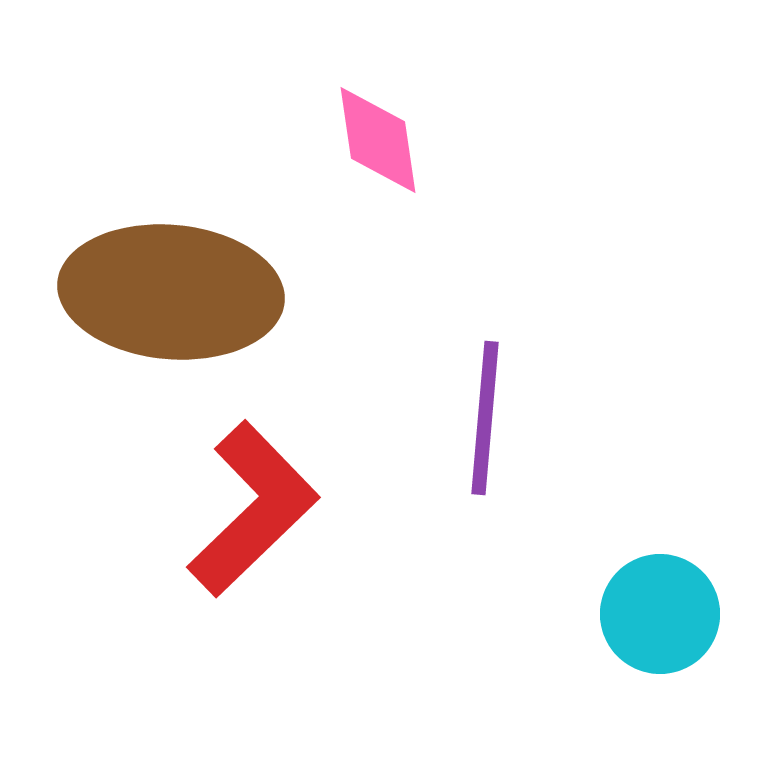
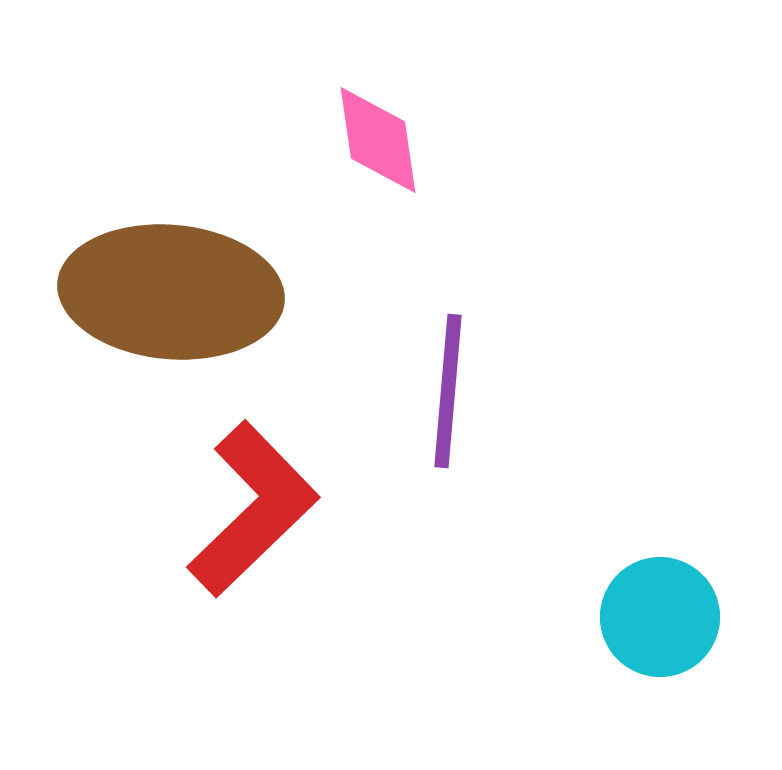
purple line: moved 37 px left, 27 px up
cyan circle: moved 3 px down
